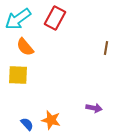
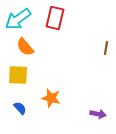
red rectangle: rotated 15 degrees counterclockwise
purple arrow: moved 4 px right, 6 px down
orange star: moved 22 px up
blue semicircle: moved 7 px left, 16 px up
